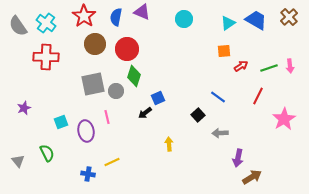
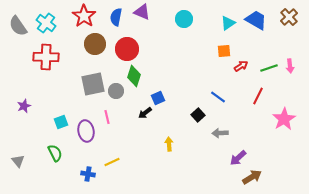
purple star: moved 2 px up
green semicircle: moved 8 px right
purple arrow: rotated 36 degrees clockwise
